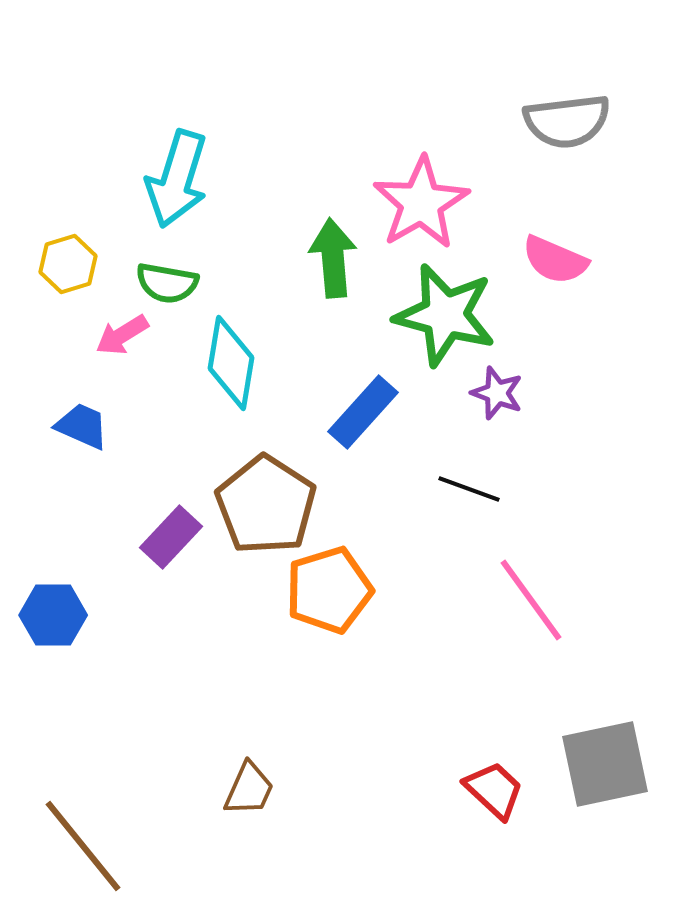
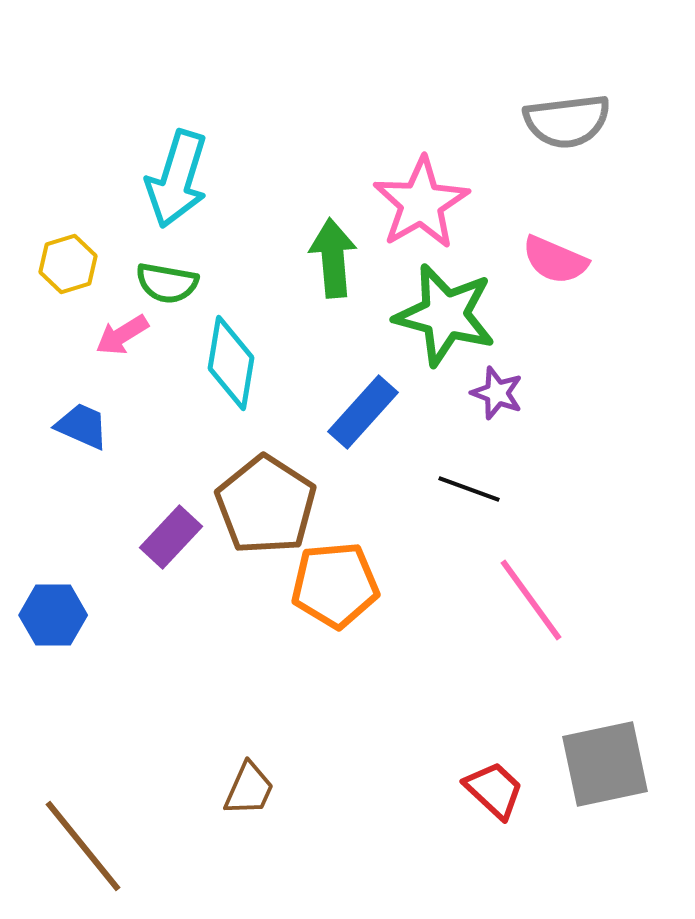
orange pentagon: moved 6 px right, 5 px up; rotated 12 degrees clockwise
